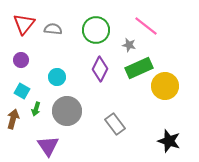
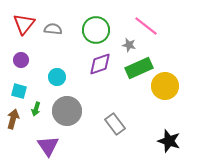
purple diamond: moved 5 px up; rotated 45 degrees clockwise
cyan square: moved 3 px left; rotated 14 degrees counterclockwise
